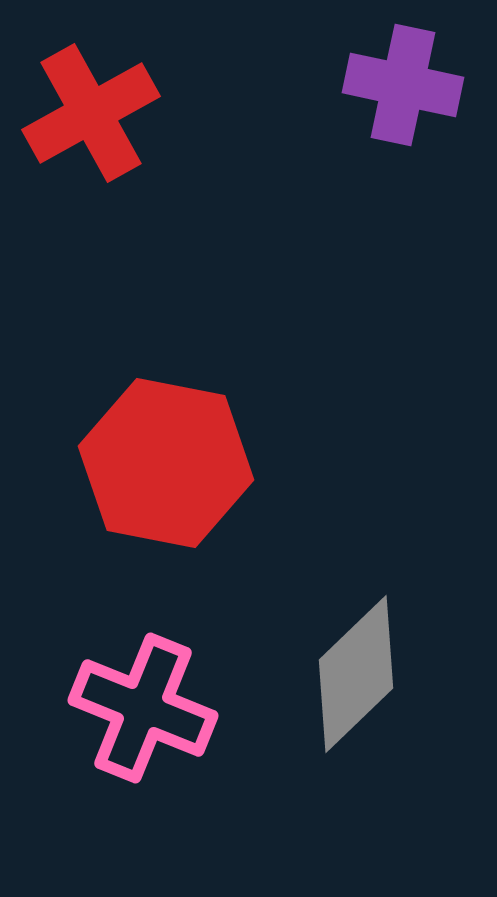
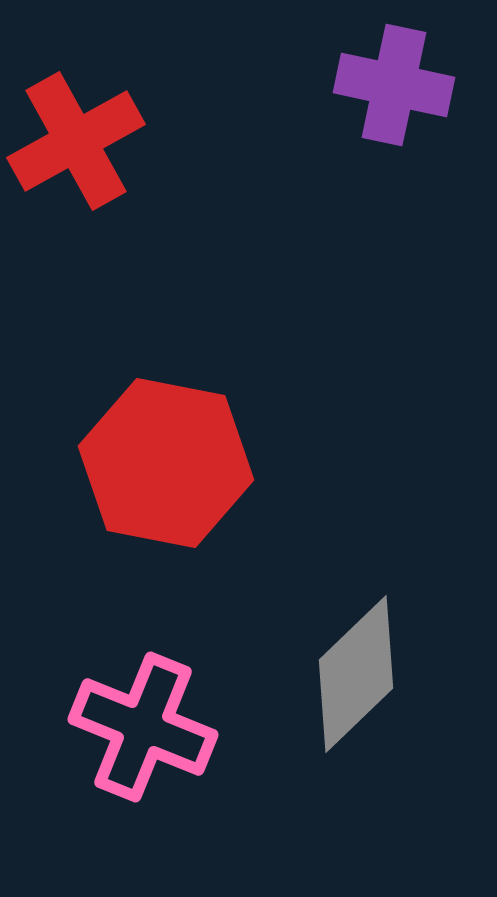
purple cross: moved 9 px left
red cross: moved 15 px left, 28 px down
pink cross: moved 19 px down
